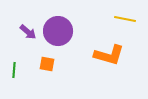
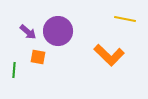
orange L-shape: rotated 28 degrees clockwise
orange square: moved 9 px left, 7 px up
